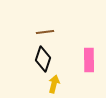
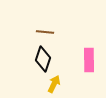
brown line: rotated 12 degrees clockwise
yellow arrow: rotated 12 degrees clockwise
